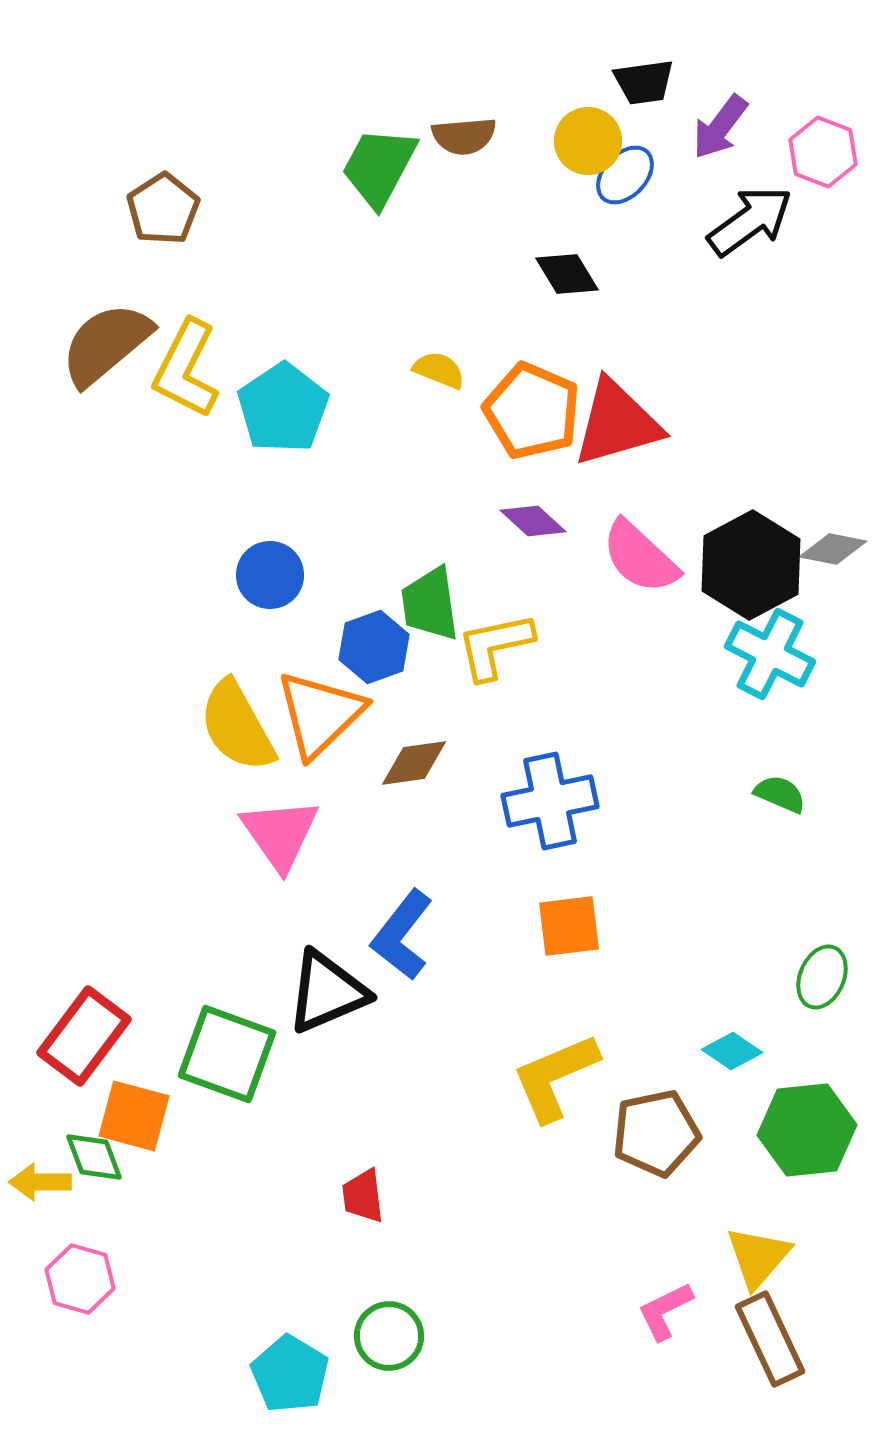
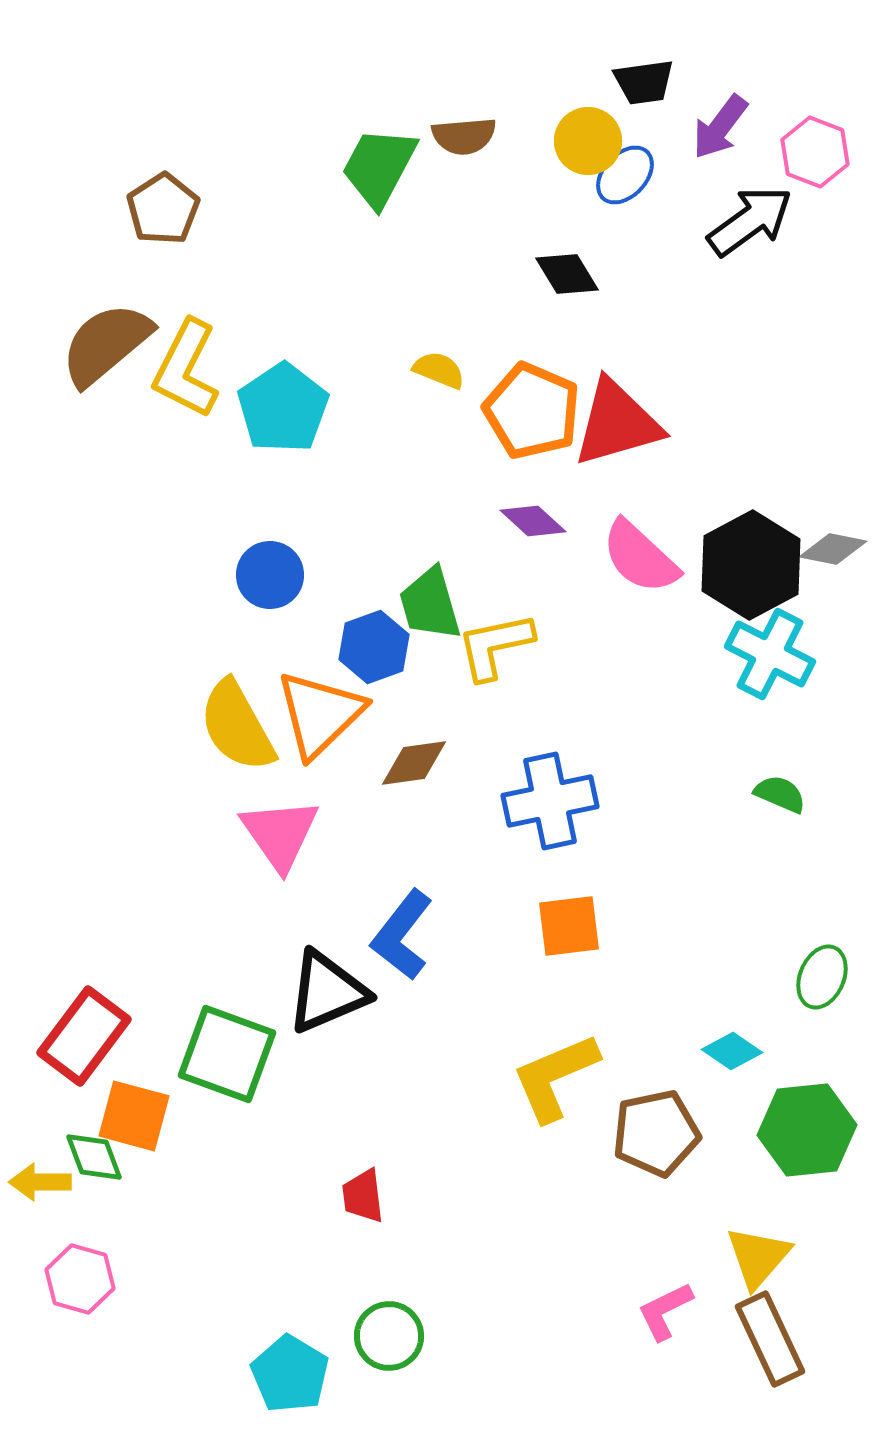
pink hexagon at (823, 152): moved 8 px left
green trapezoid at (430, 604): rotated 8 degrees counterclockwise
